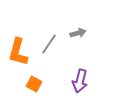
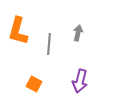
gray arrow: rotated 63 degrees counterclockwise
gray line: rotated 30 degrees counterclockwise
orange L-shape: moved 21 px up
